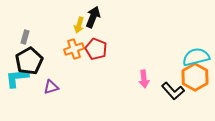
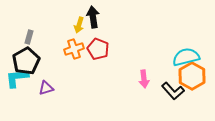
black arrow: rotated 30 degrees counterclockwise
gray rectangle: moved 4 px right
red pentagon: moved 2 px right
cyan semicircle: moved 10 px left
black pentagon: moved 3 px left
orange hexagon: moved 3 px left, 1 px up
purple triangle: moved 5 px left, 1 px down
